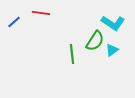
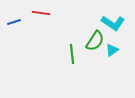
blue line: rotated 24 degrees clockwise
